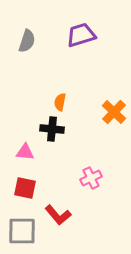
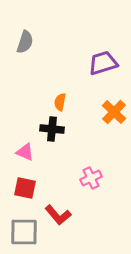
purple trapezoid: moved 22 px right, 28 px down
gray semicircle: moved 2 px left, 1 px down
pink triangle: rotated 18 degrees clockwise
gray square: moved 2 px right, 1 px down
